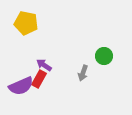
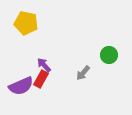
green circle: moved 5 px right, 1 px up
purple arrow: rotated 14 degrees clockwise
gray arrow: rotated 21 degrees clockwise
red rectangle: moved 2 px right
